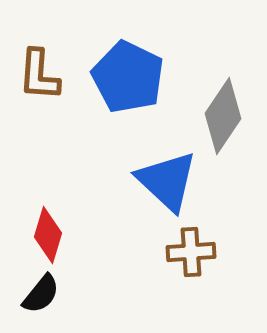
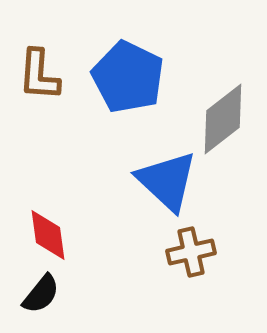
gray diamond: moved 3 px down; rotated 18 degrees clockwise
red diamond: rotated 24 degrees counterclockwise
brown cross: rotated 9 degrees counterclockwise
